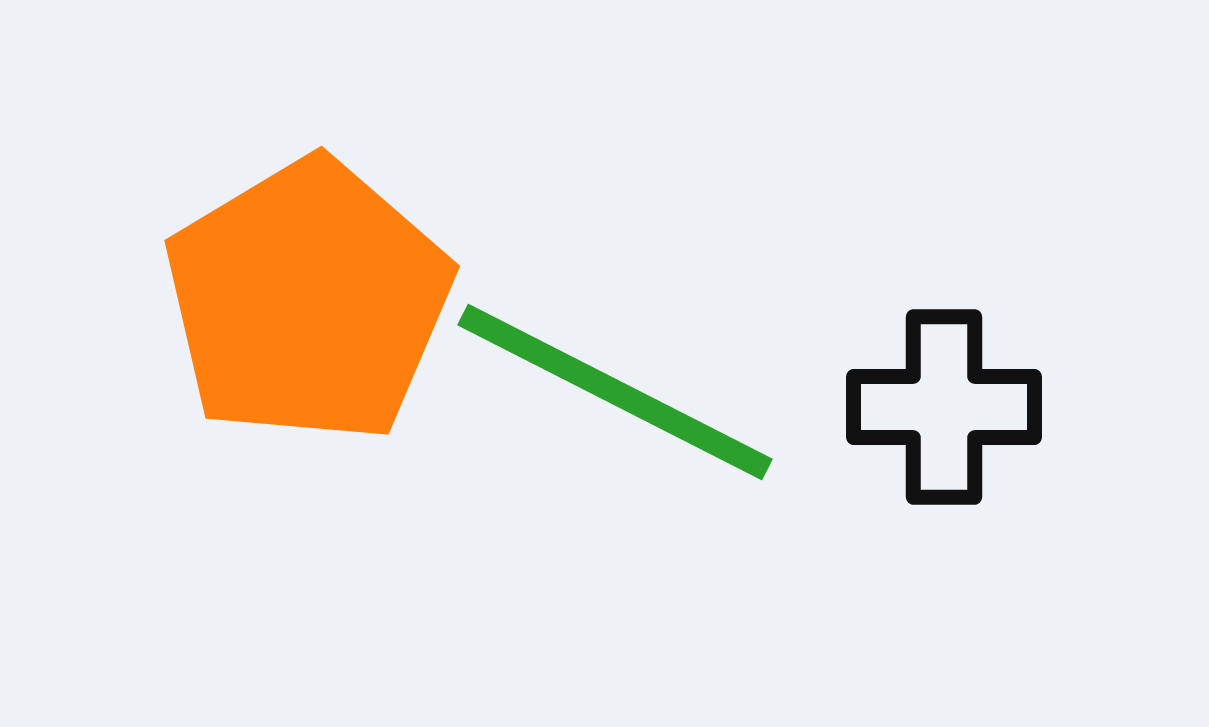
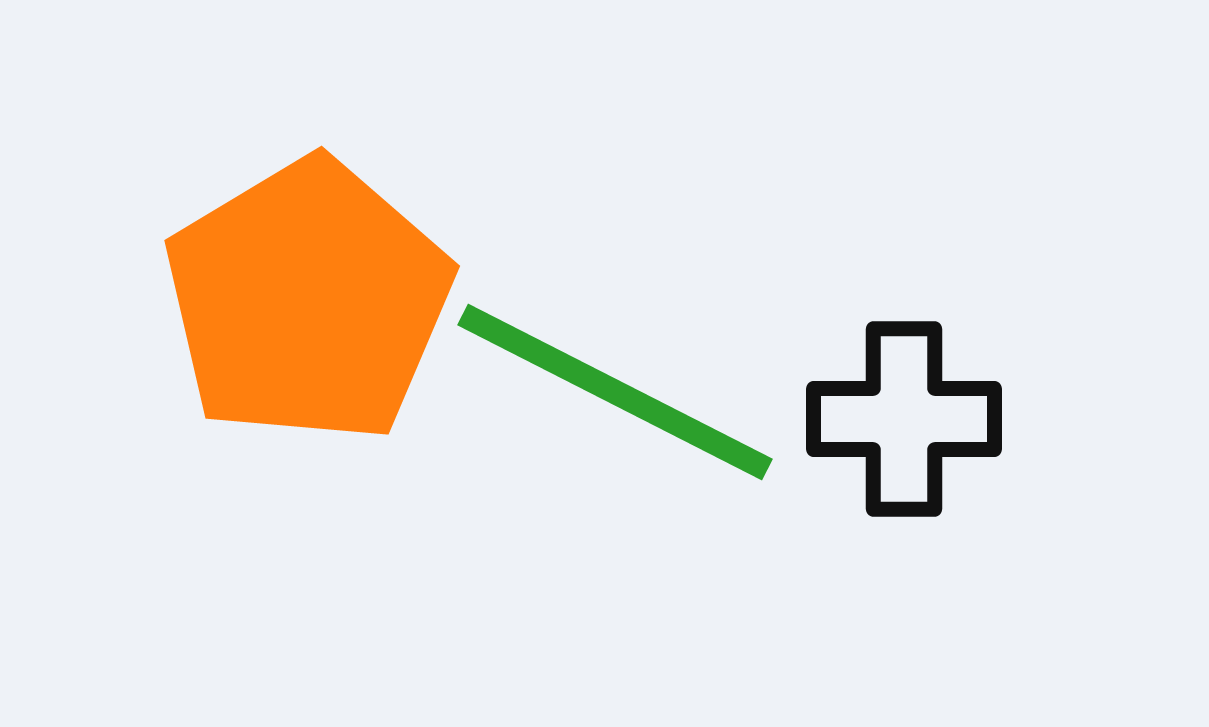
black cross: moved 40 px left, 12 px down
